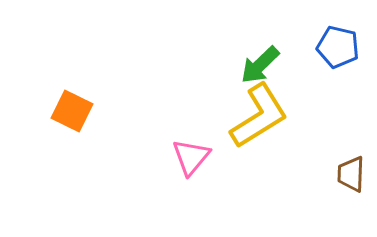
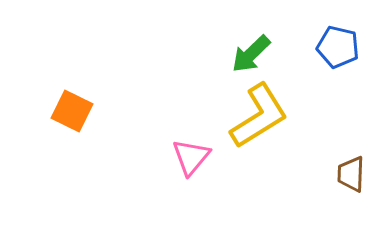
green arrow: moved 9 px left, 11 px up
